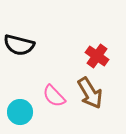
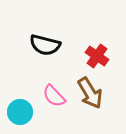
black semicircle: moved 26 px right
